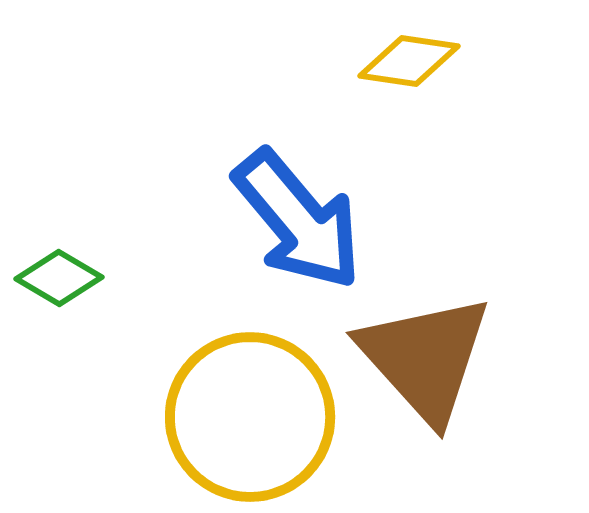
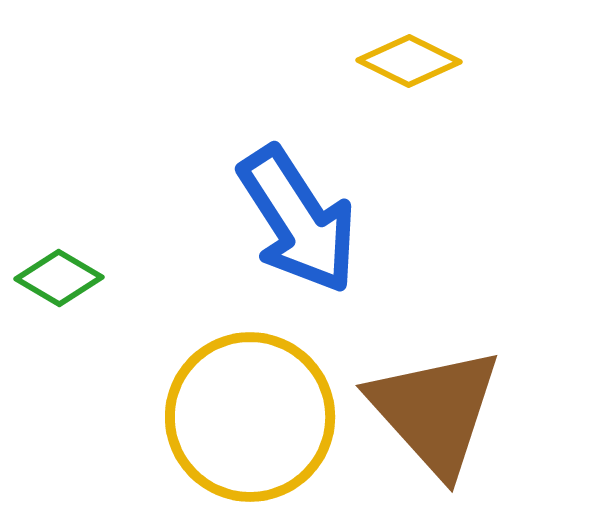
yellow diamond: rotated 18 degrees clockwise
blue arrow: rotated 7 degrees clockwise
brown triangle: moved 10 px right, 53 px down
